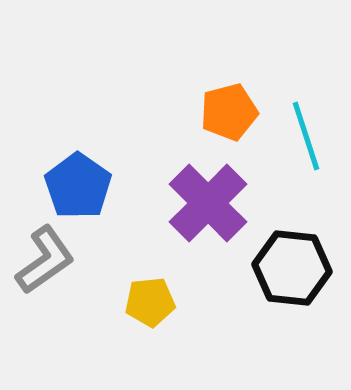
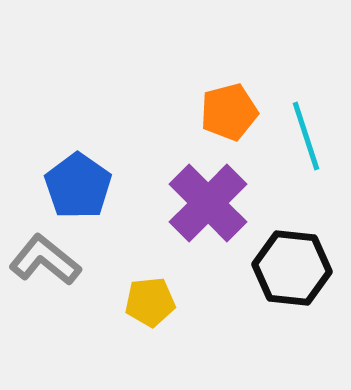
gray L-shape: rotated 106 degrees counterclockwise
